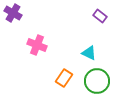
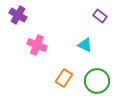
purple cross: moved 5 px right, 2 px down
cyan triangle: moved 4 px left, 8 px up
